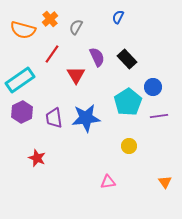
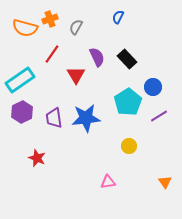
orange cross: rotated 21 degrees clockwise
orange semicircle: moved 2 px right, 2 px up
purple line: rotated 24 degrees counterclockwise
